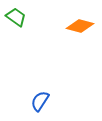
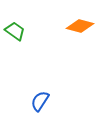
green trapezoid: moved 1 px left, 14 px down
